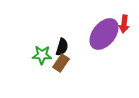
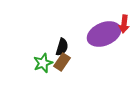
purple ellipse: rotated 28 degrees clockwise
green star: moved 1 px right, 8 px down; rotated 24 degrees counterclockwise
brown rectangle: moved 1 px right, 1 px up
